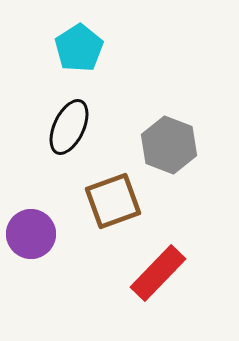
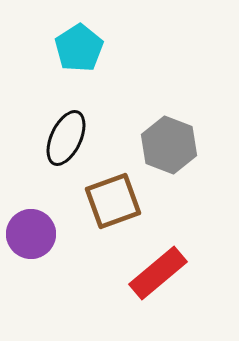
black ellipse: moved 3 px left, 11 px down
red rectangle: rotated 6 degrees clockwise
